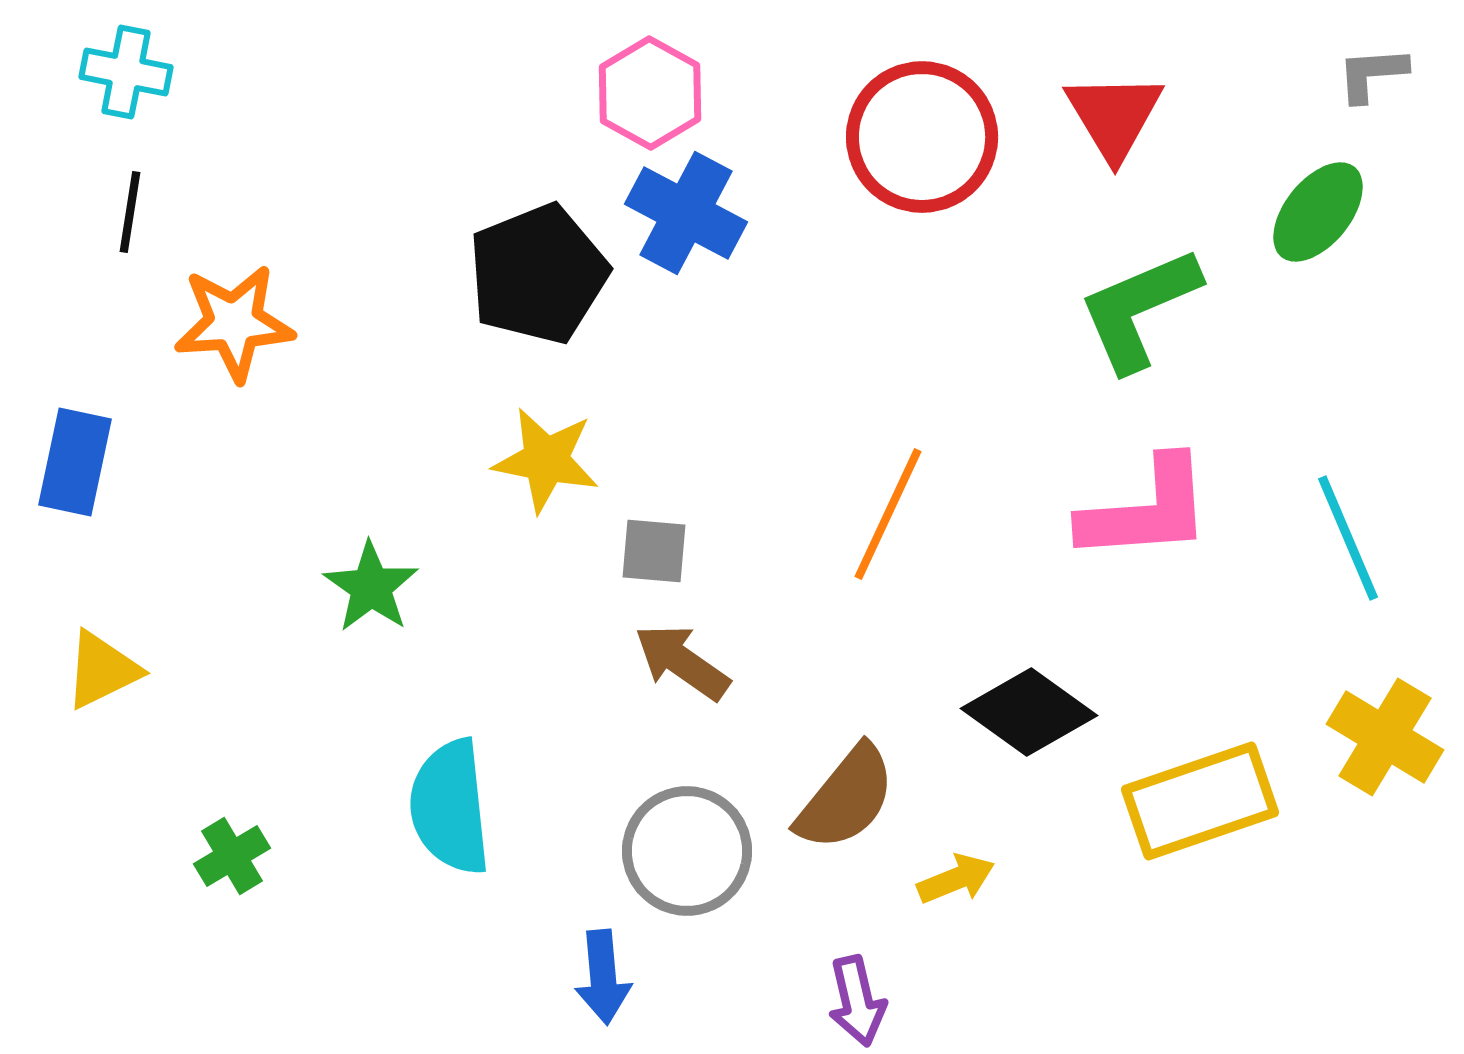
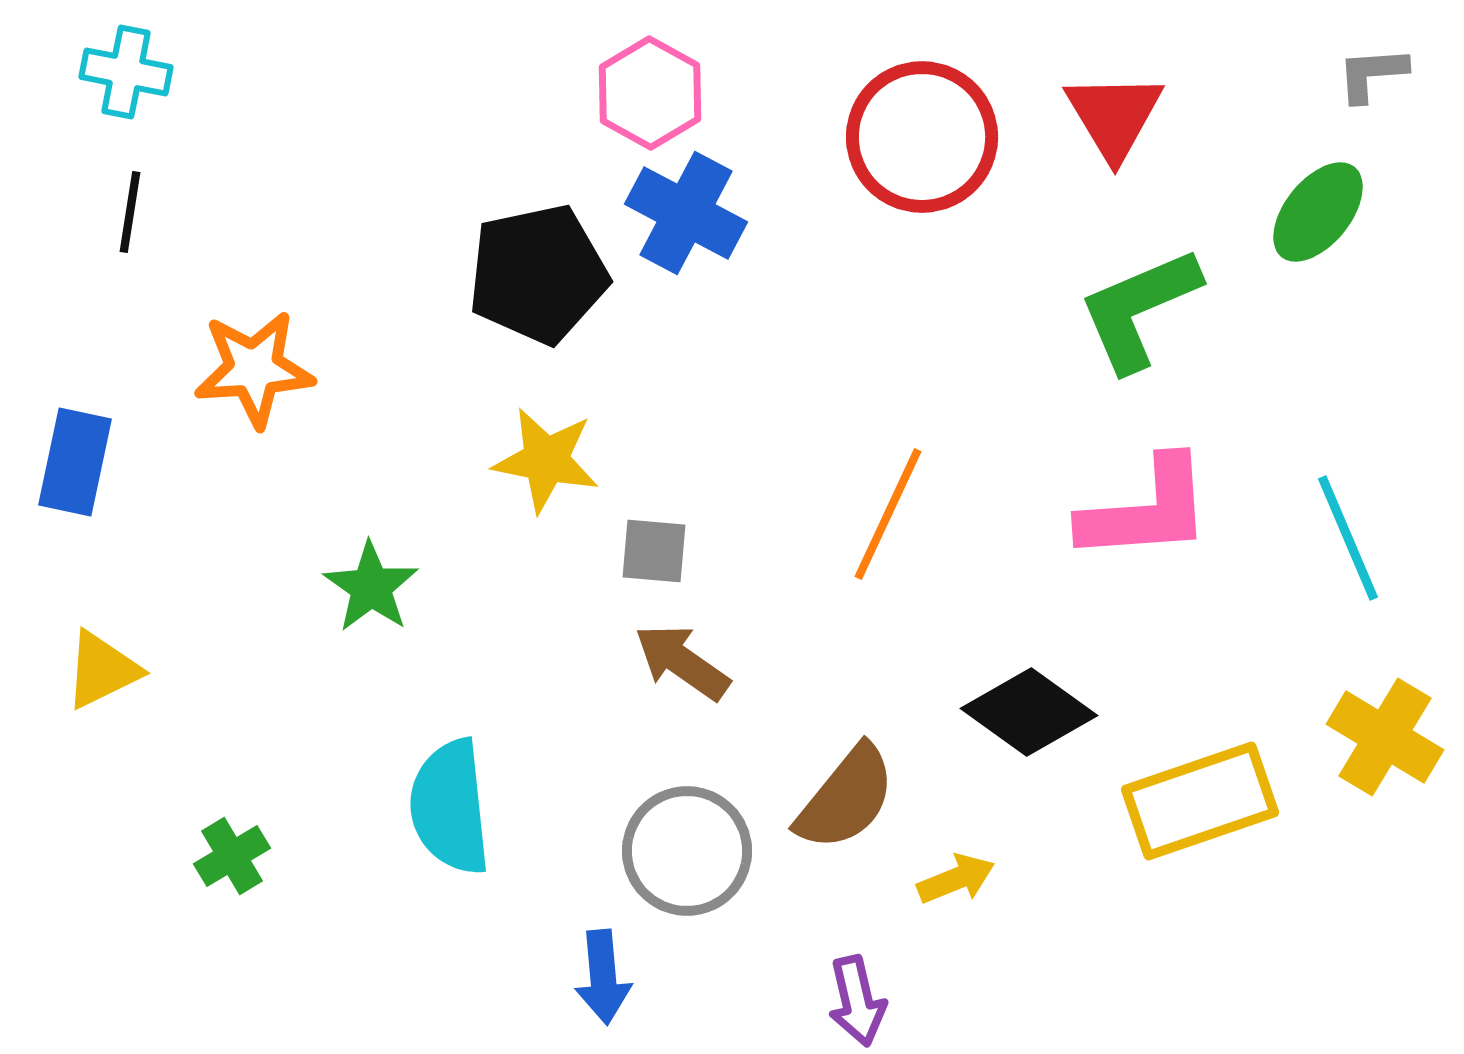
black pentagon: rotated 10 degrees clockwise
orange star: moved 20 px right, 46 px down
